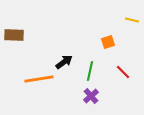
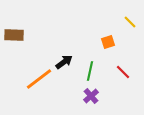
yellow line: moved 2 px left, 2 px down; rotated 32 degrees clockwise
orange line: rotated 28 degrees counterclockwise
